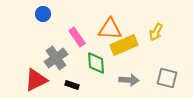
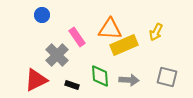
blue circle: moved 1 px left, 1 px down
gray cross: moved 1 px right, 3 px up; rotated 10 degrees counterclockwise
green diamond: moved 4 px right, 13 px down
gray square: moved 1 px up
